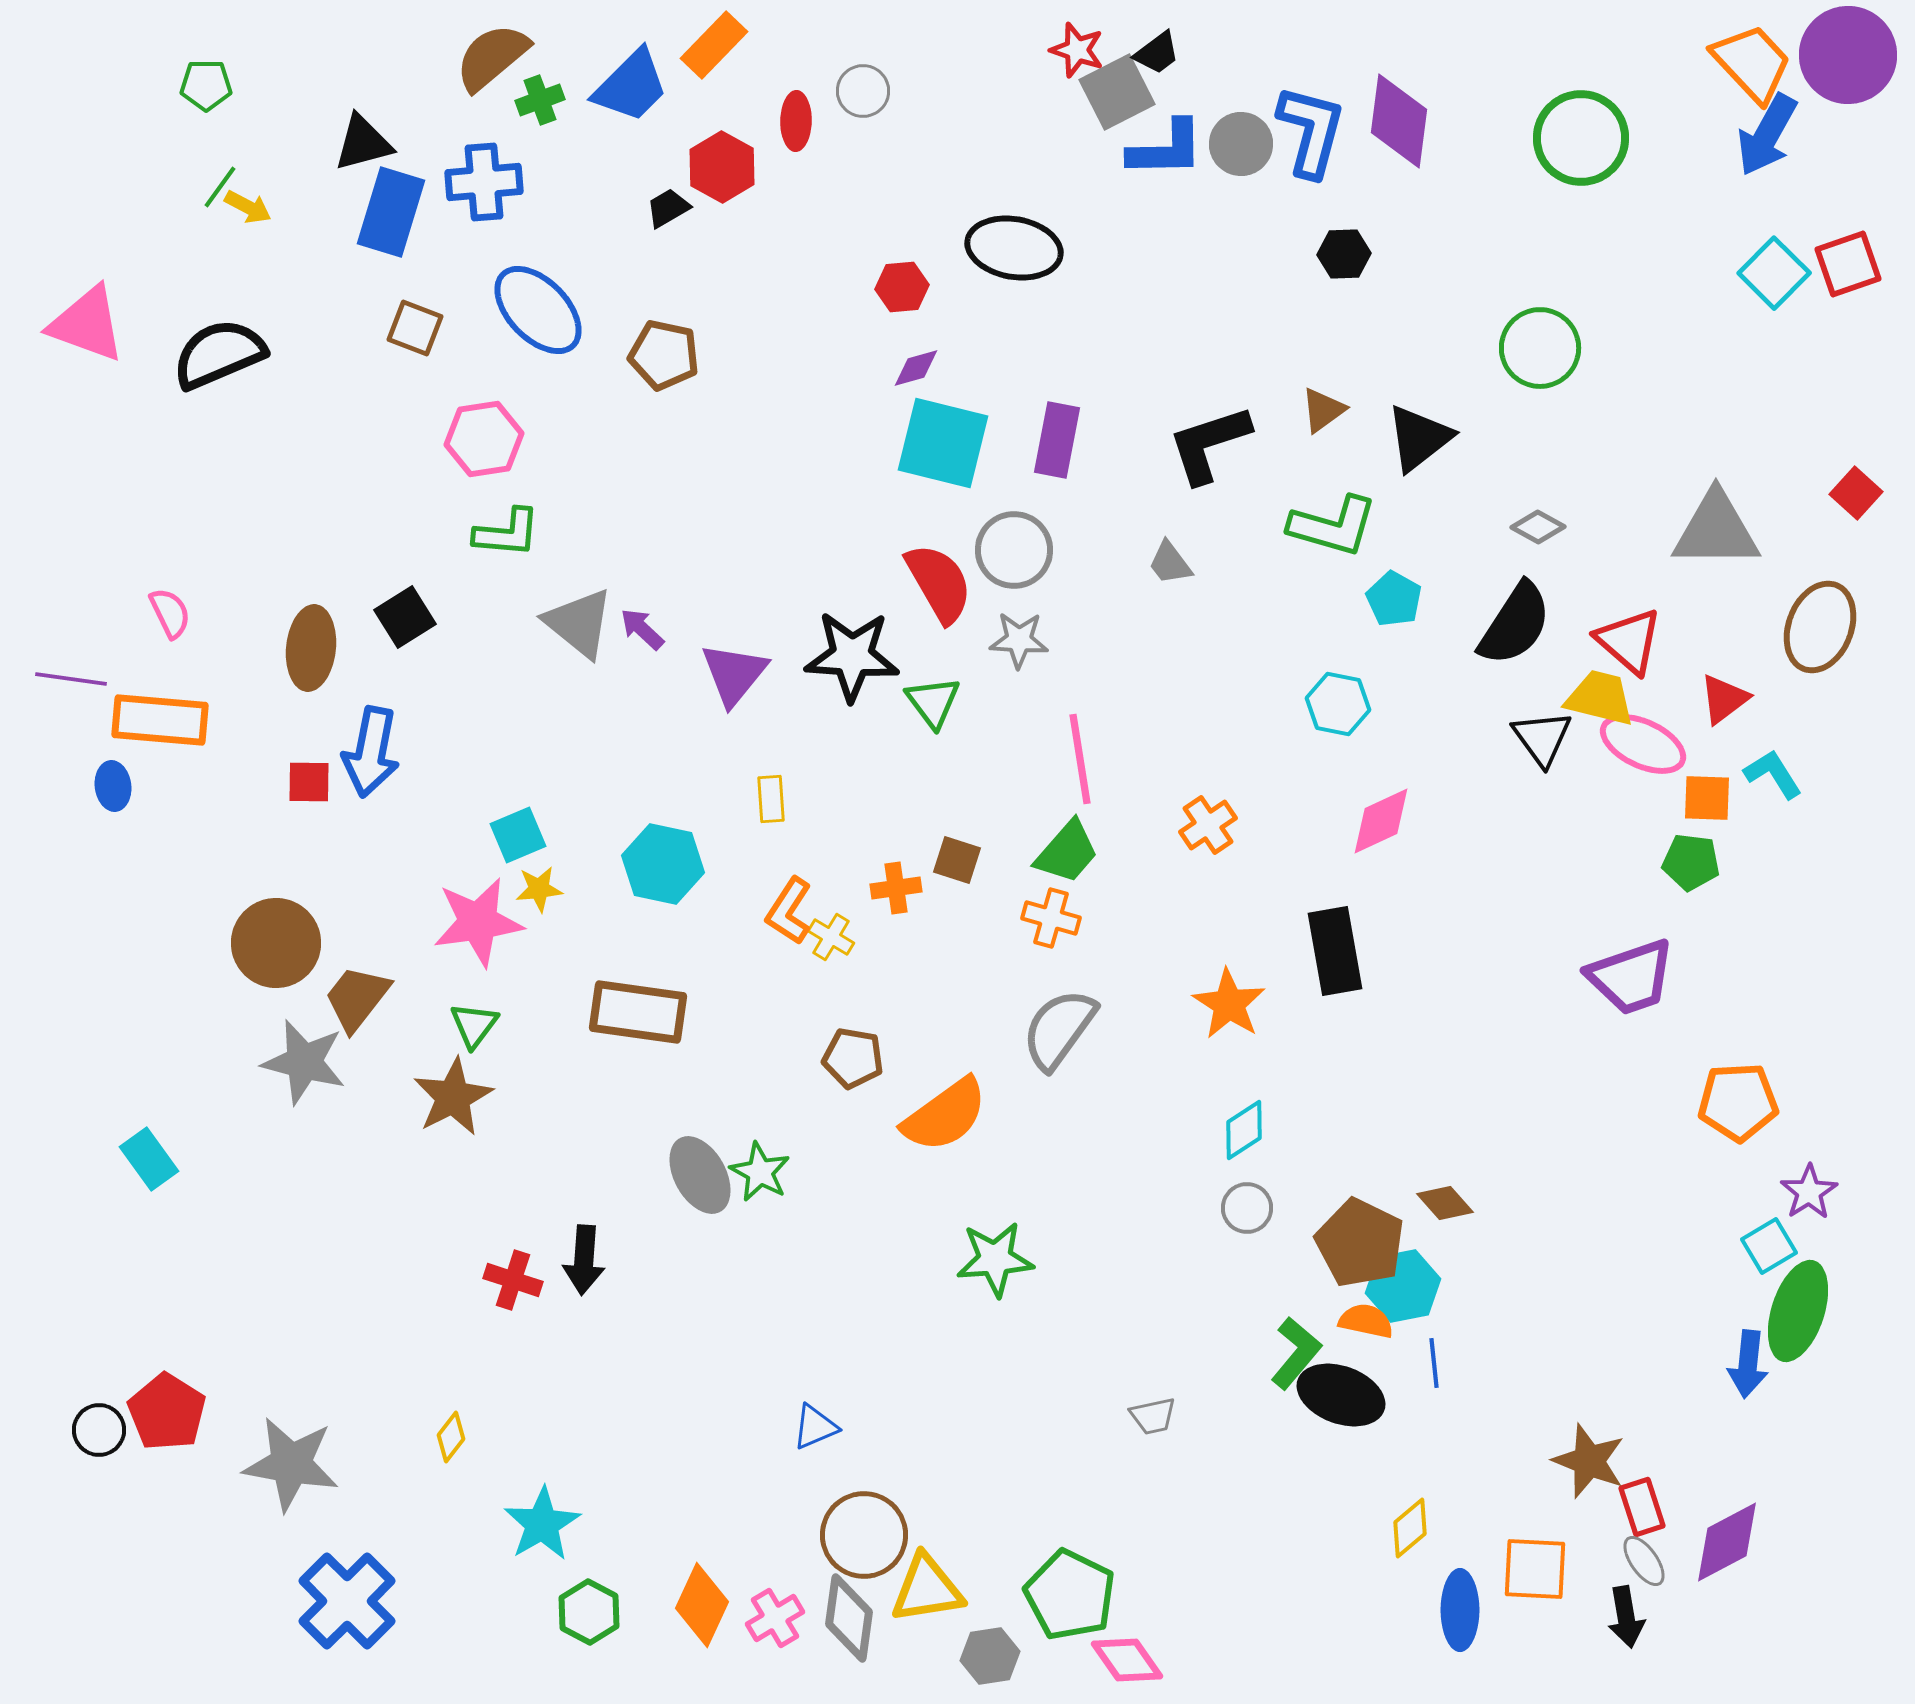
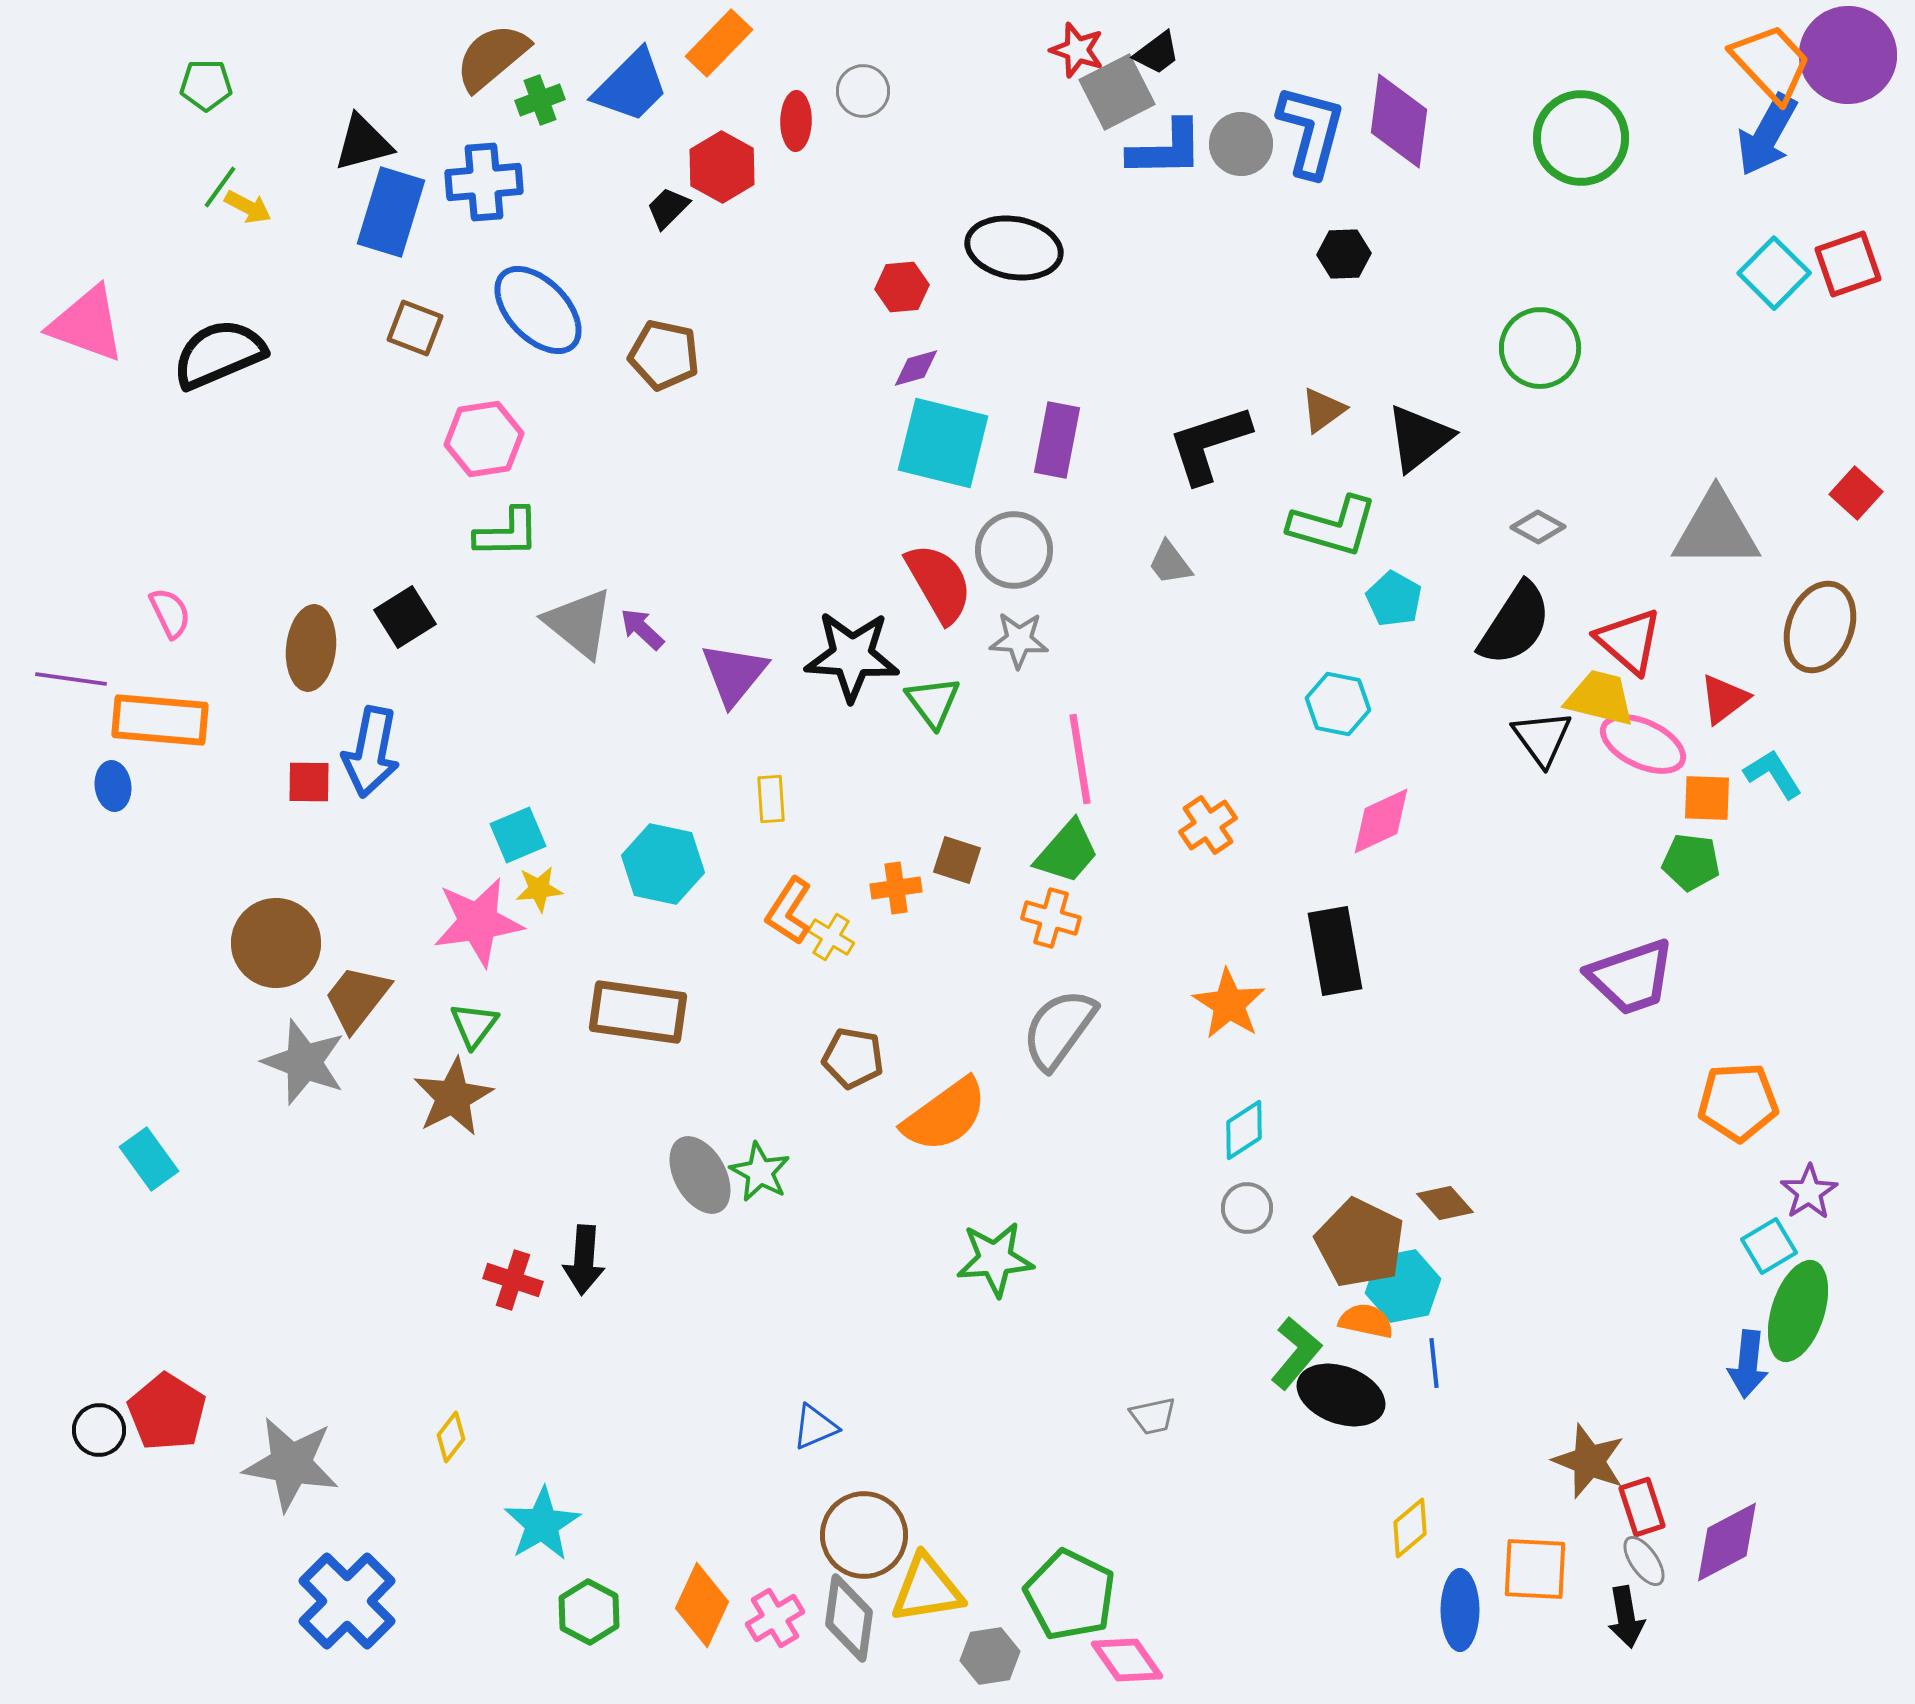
orange rectangle at (714, 45): moved 5 px right, 2 px up
orange trapezoid at (1752, 63): moved 19 px right
black trapezoid at (668, 208): rotated 15 degrees counterclockwise
green L-shape at (507, 533): rotated 6 degrees counterclockwise
gray star at (304, 1062): rotated 6 degrees clockwise
